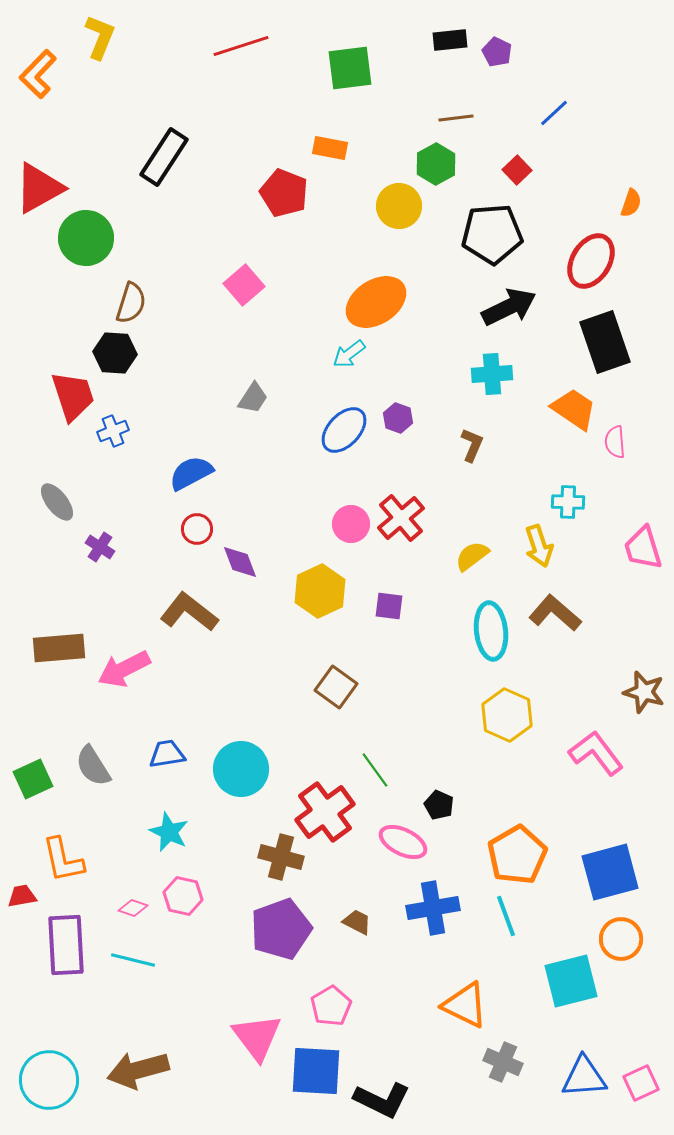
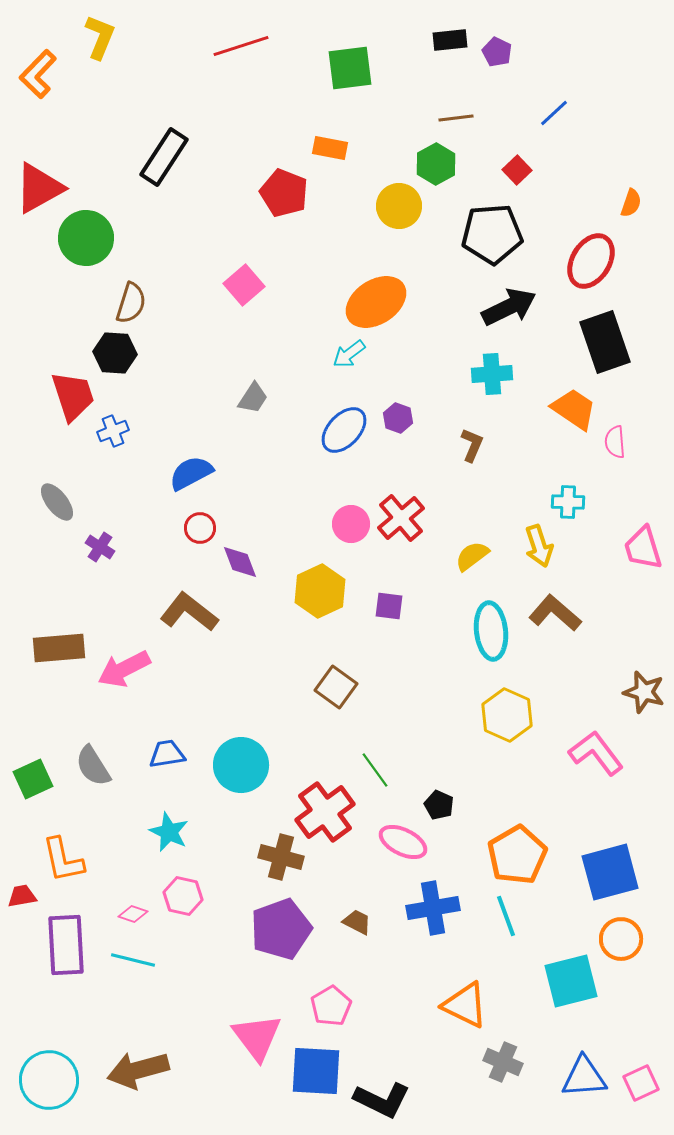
red circle at (197, 529): moved 3 px right, 1 px up
cyan circle at (241, 769): moved 4 px up
pink diamond at (133, 908): moved 6 px down
